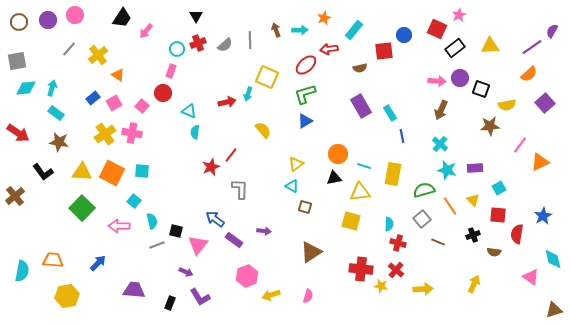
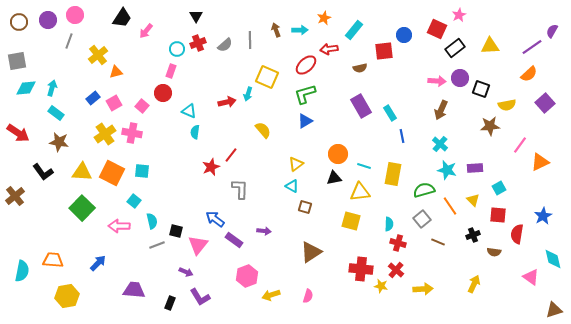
gray line at (69, 49): moved 8 px up; rotated 21 degrees counterclockwise
orange triangle at (118, 75): moved 2 px left, 3 px up; rotated 48 degrees counterclockwise
